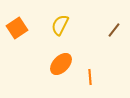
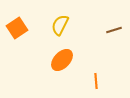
brown line: rotated 35 degrees clockwise
orange ellipse: moved 1 px right, 4 px up
orange line: moved 6 px right, 4 px down
